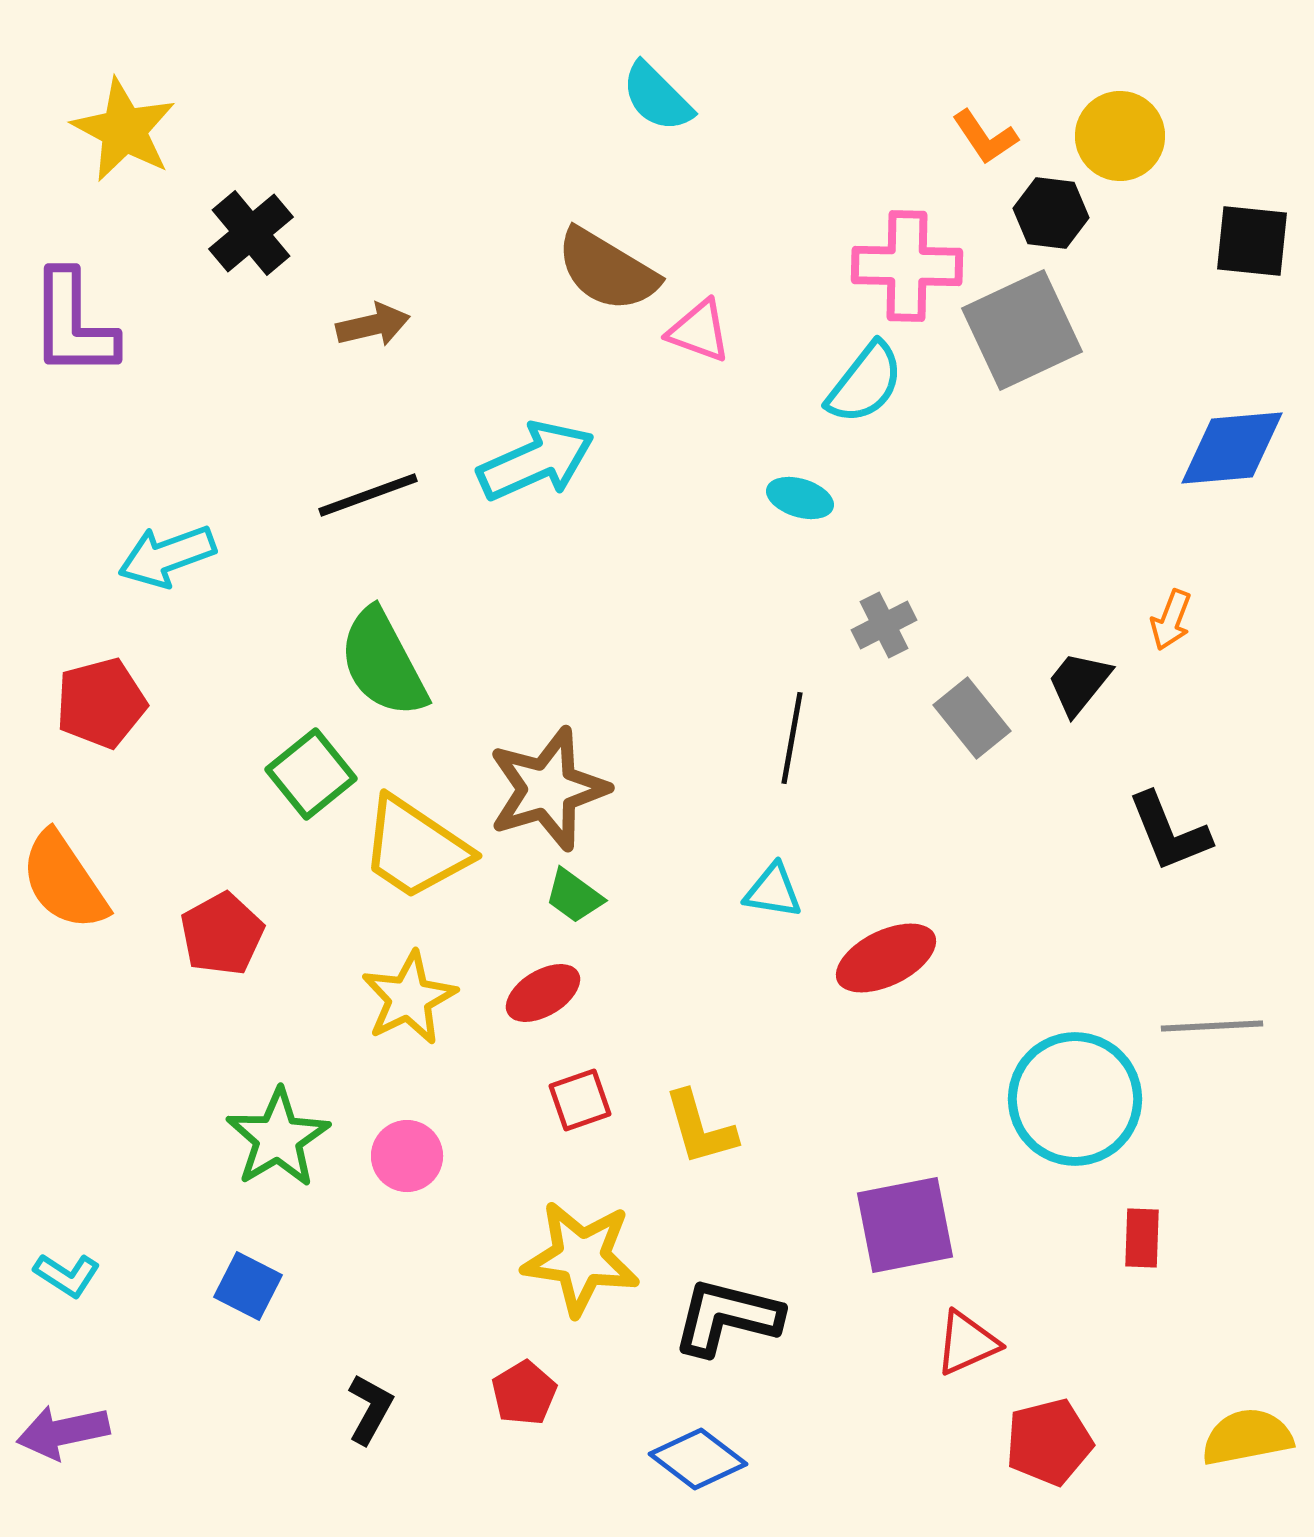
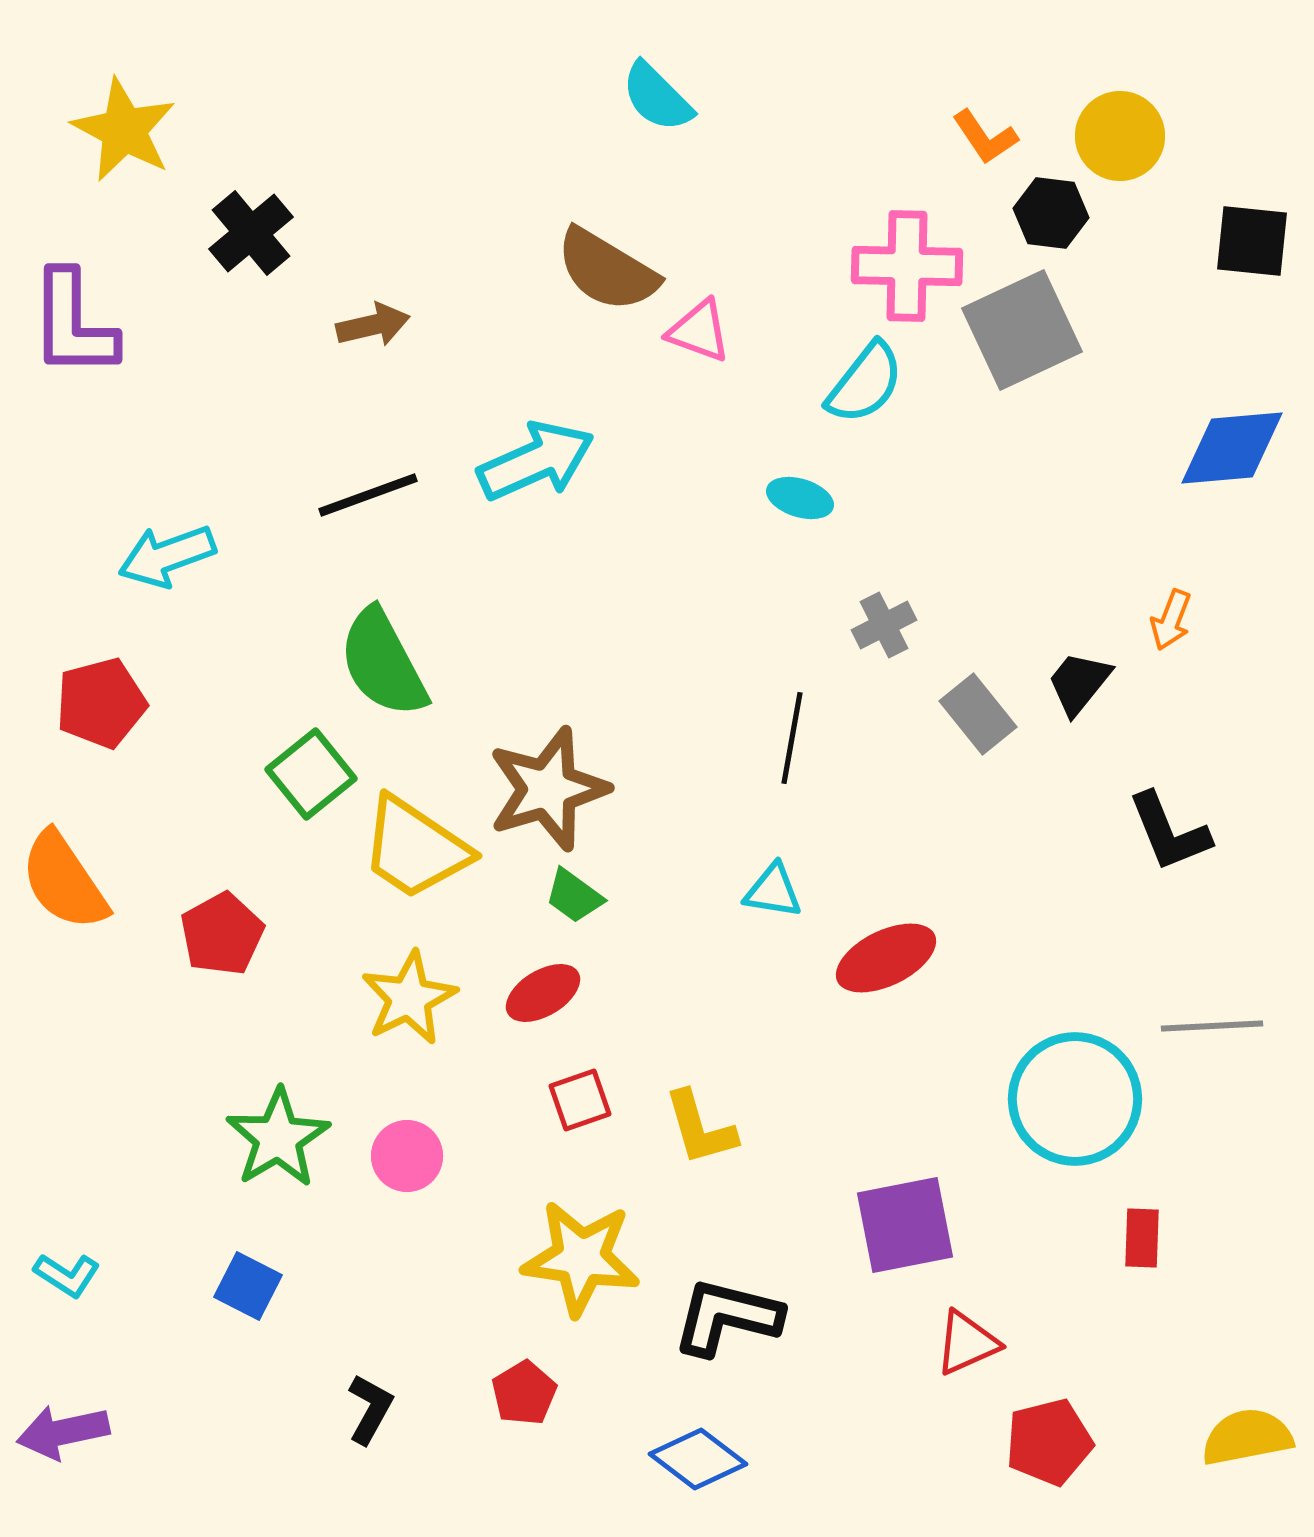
gray rectangle at (972, 718): moved 6 px right, 4 px up
